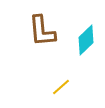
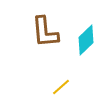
brown L-shape: moved 3 px right, 1 px down
